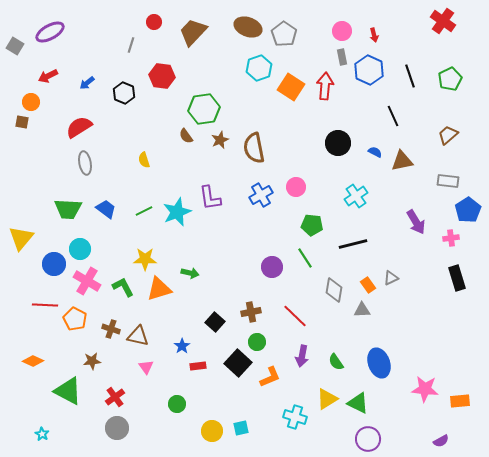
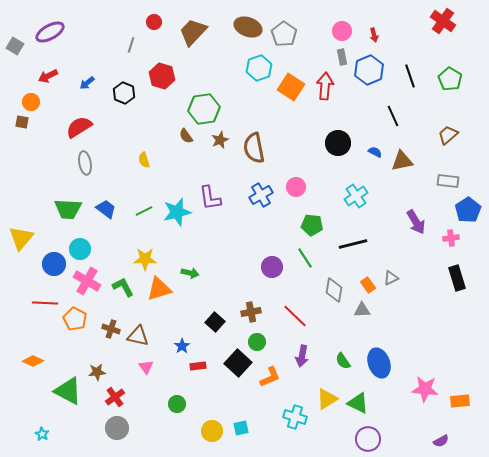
blue hexagon at (369, 70): rotated 12 degrees clockwise
red hexagon at (162, 76): rotated 10 degrees clockwise
green pentagon at (450, 79): rotated 15 degrees counterclockwise
cyan star at (177, 212): rotated 8 degrees clockwise
red line at (45, 305): moved 2 px up
brown star at (92, 361): moved 5 px right, 11 px down
green semicircle at (336, 362): moved 7 px right, 1 px up
